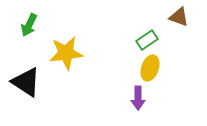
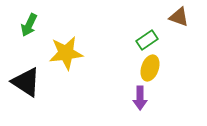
purple arrow: moved 2 px right
